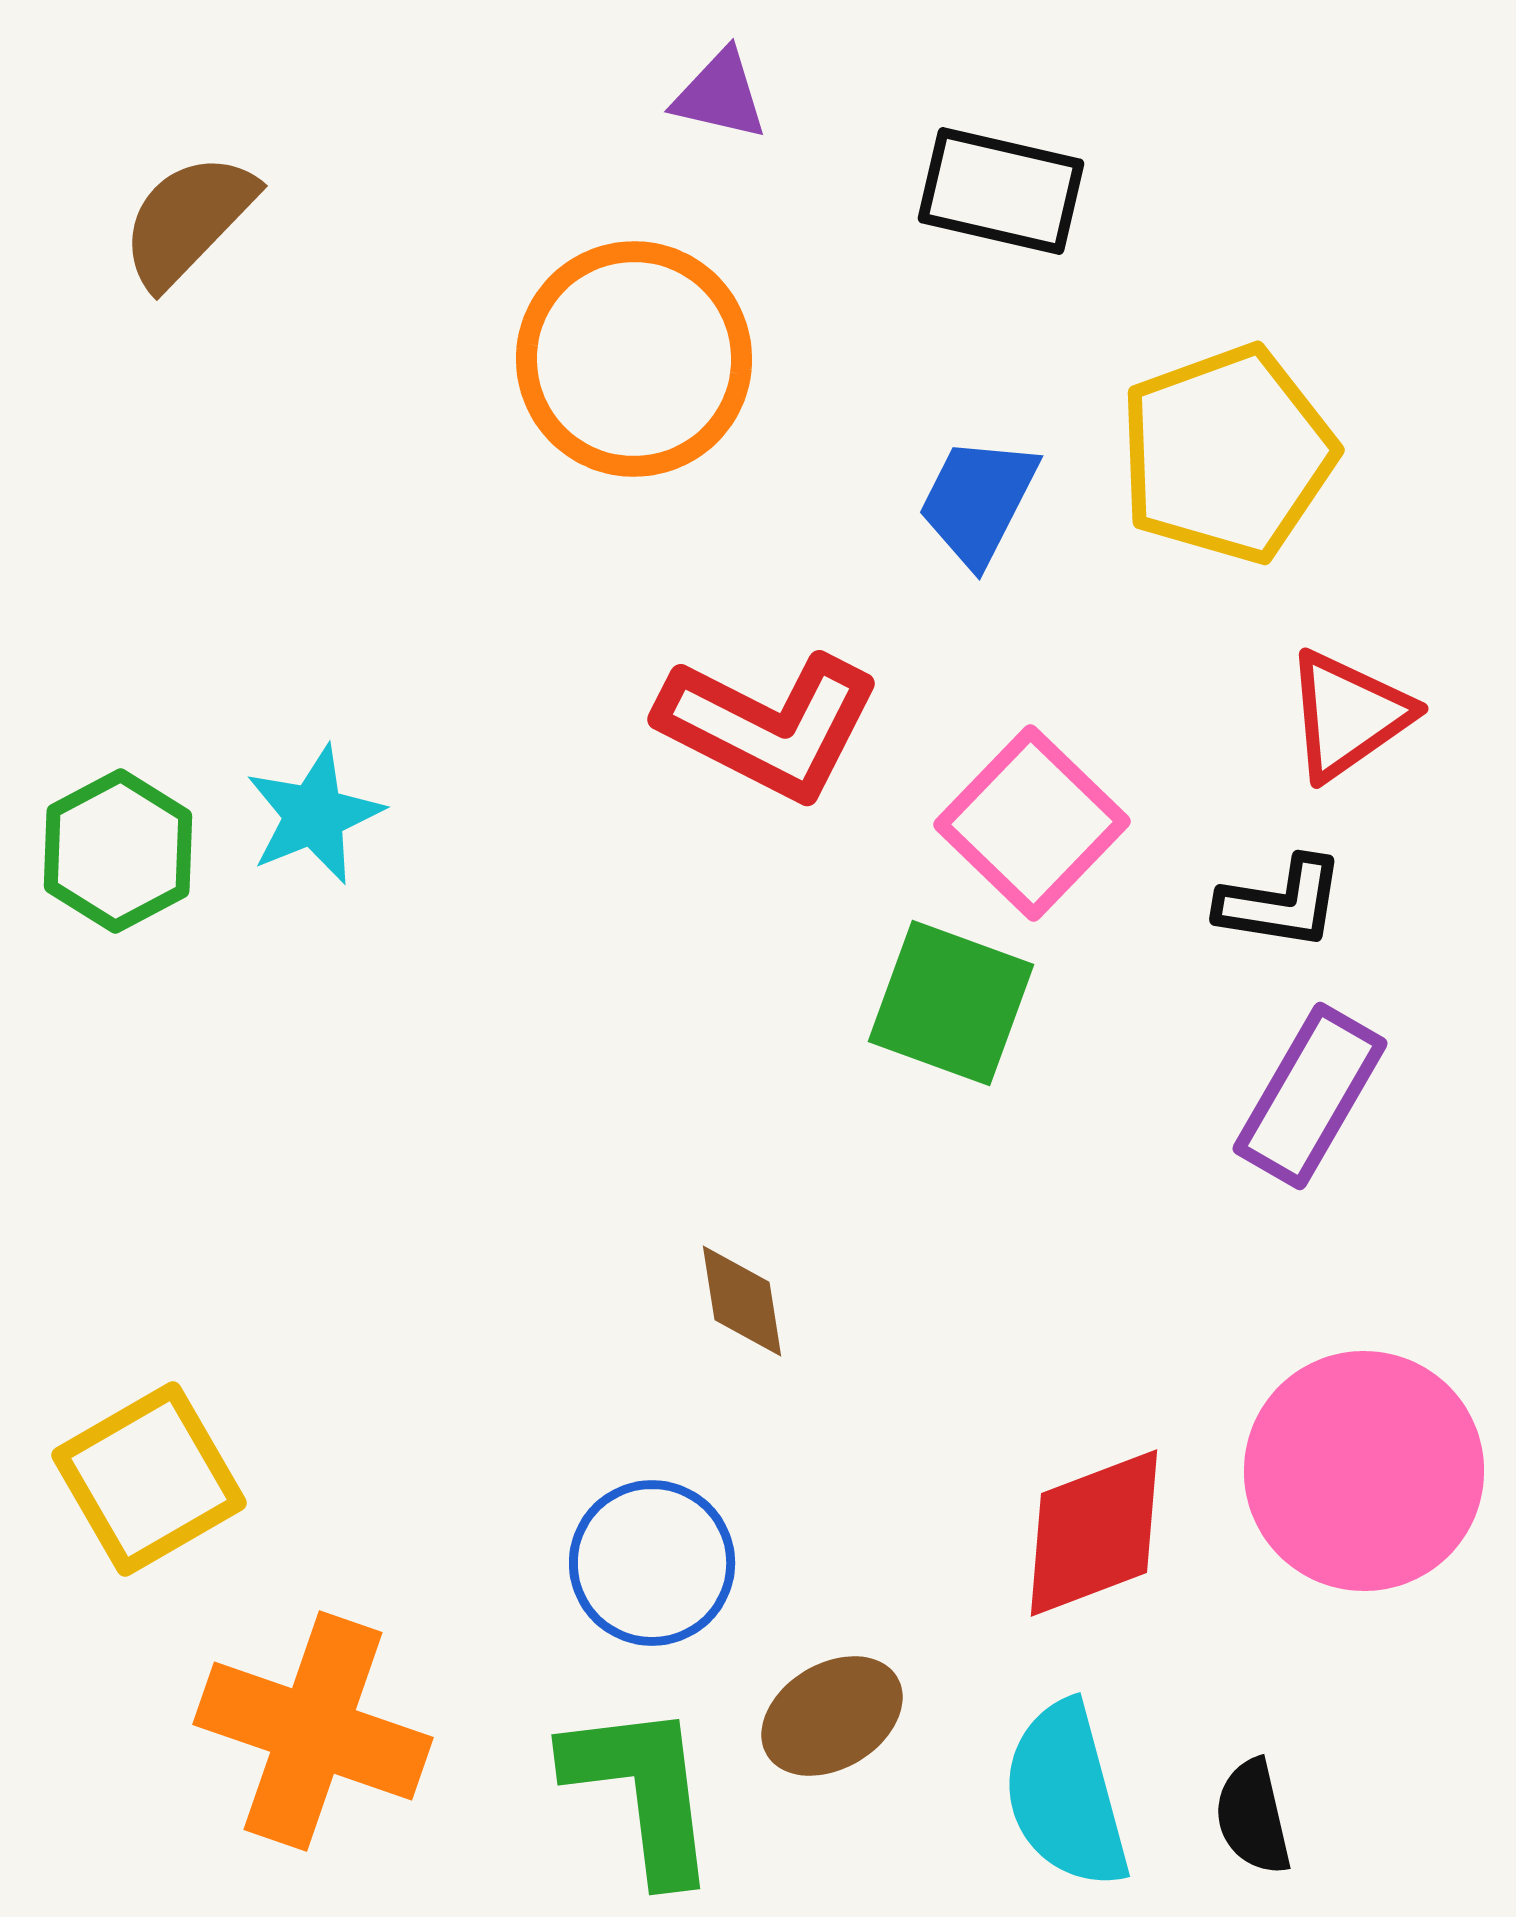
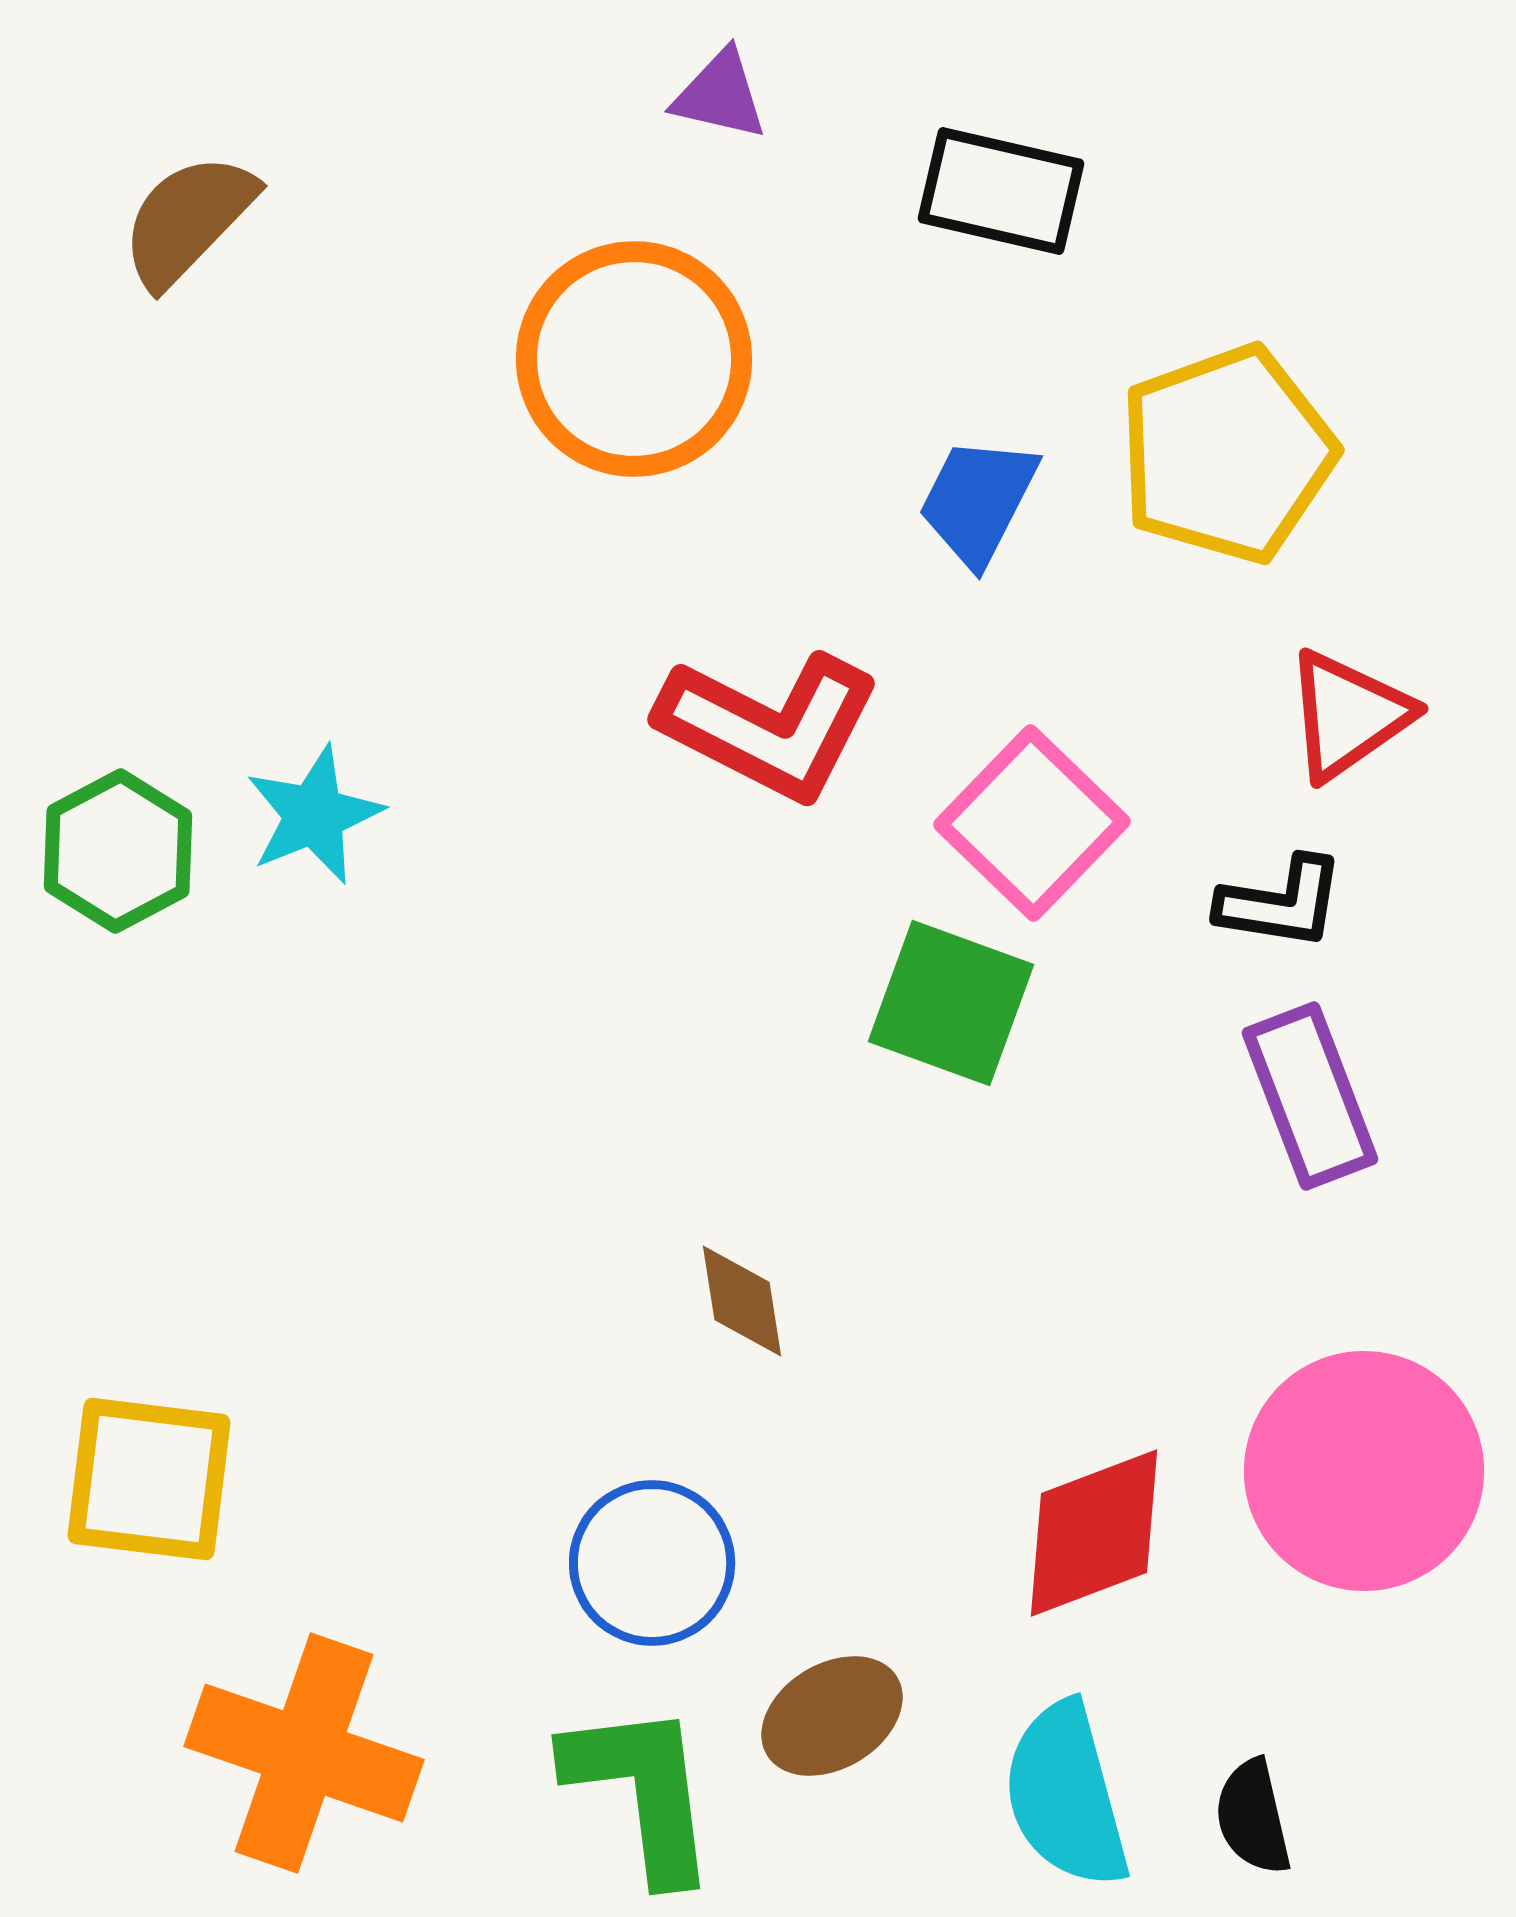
purple rectangle: rotated 51 degrees counterclockwise
yellow square: rotated 37 degrees clockwise
orange cross: moved 9 px left, 22 px down
